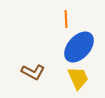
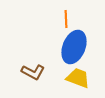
blue ellipse: moved 5 px left; rotated 20 degrees counterclockwise
yellow trapezoid: rotated 45 degrees counterclockwise
